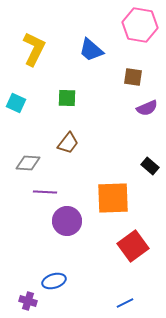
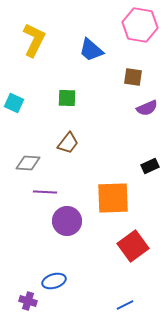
yellow L-shape: moved 9 px up
cyan square: moved 2 px left
black rectangle: rotated 66 degrees counterclockwise
blue line: moved 2 px down
